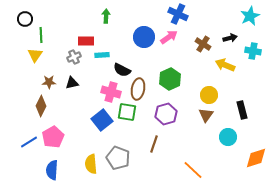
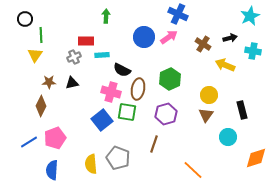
pink pentagon: moved 2 px right, 1 px down; rotated 10 degrees clockwise
